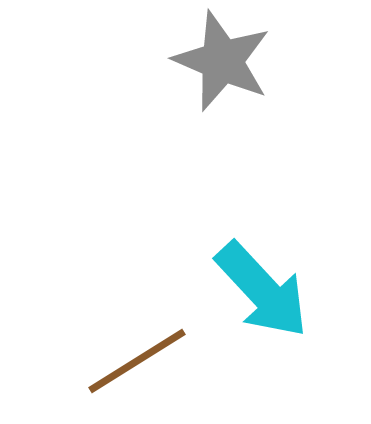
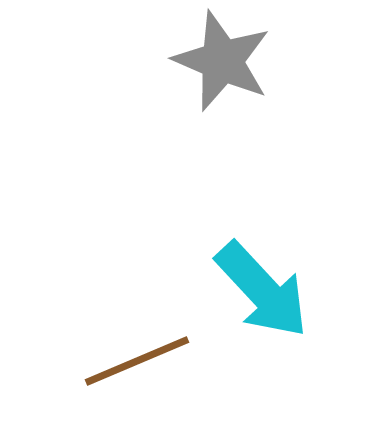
brown line: rotated 9 degrees clockwise
